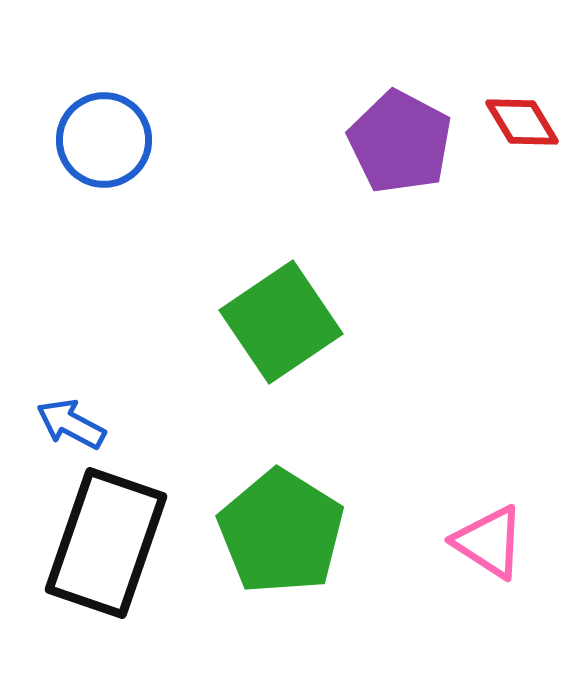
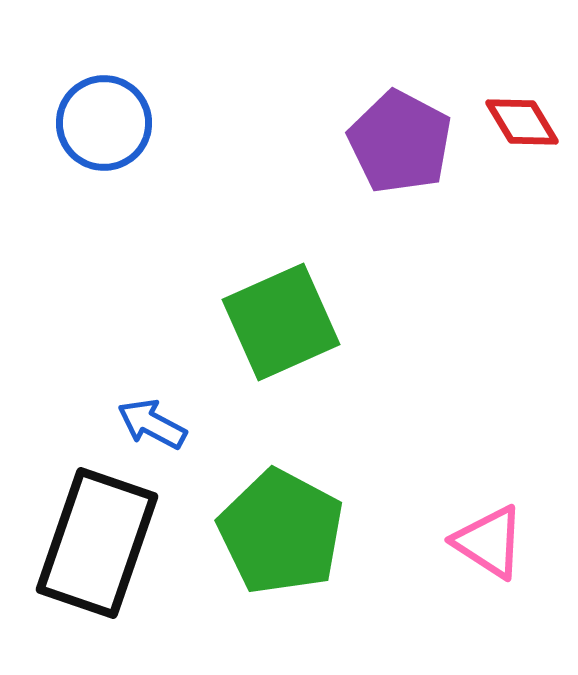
blue circle: moved 17 px up
green square: rotated 10 degrees clockwise
blue arrow: moved 81 px right
green pentagon: rotated 4 degrees counterclockwise
black rectangle: moved 9 px left
